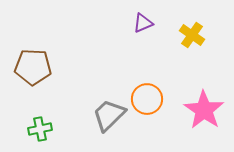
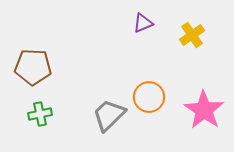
yellow cross: rotated 20 degrees clockwise
orange circle: moved 2 px right, 2 px up
green cross: moved 15 px up
